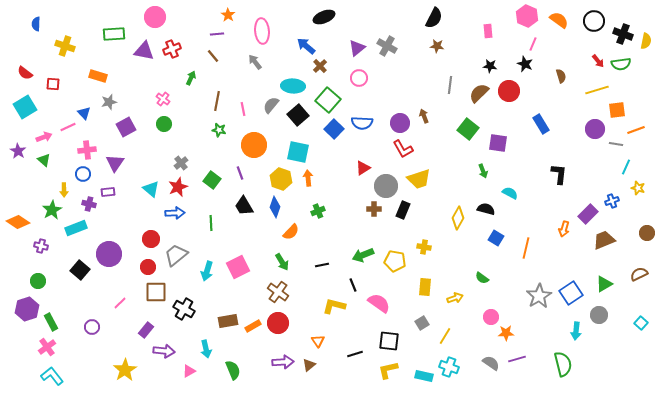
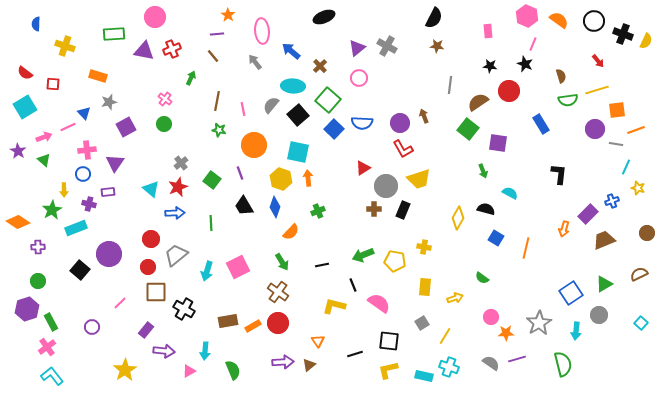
yellow semicircle at (646, 41): rotated 14 degrees clockwise
blue arrow at (306, 46): moved 15 px left, 5 px down
green semicircle at (621, 64): moved 53 px left, 36 px down
brown semicircle at (479, 93): moved 1 px left, 9 px down; rotated 10 degrees clockwise
pink cross at (163, 99): moved 2 px right
purple cross at (41, 246): moved 3 px left, 1 px down; rotated 16 degrees counterclockwise
gray star at (539, 296): moved 27 px down
cyan arrow at (206, 349): moved 1 px left, 2 px down; rotated 18 degrees clockwise
